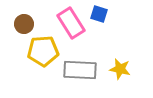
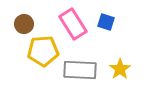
blue square: moved 7 px right, 8 px down
pink rectangle: moved 2 px right, 1 px down
yellow star: rotated 25 degrees clockwise
